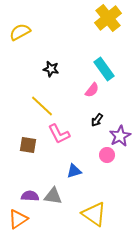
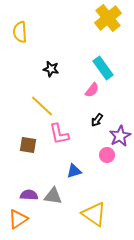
yellow semicircle: rotated 65 degrees counterclockwise
cyan rectangle: moved 1 px left, 1 px up
pink L-shape: rotated 15 degrees clockwise
purple semicircle: moved 1 px left, 1 px up
